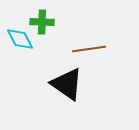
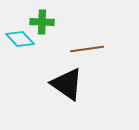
cyan diamond: rotated 16 degrees counterclockwise
brown line: moved 2 px left
